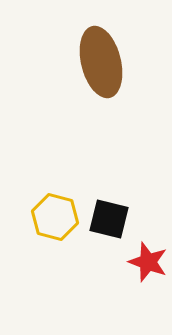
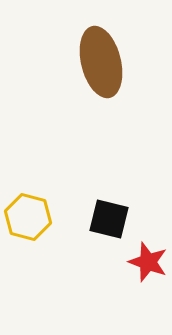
yellow hexagon: moved 27 px left
